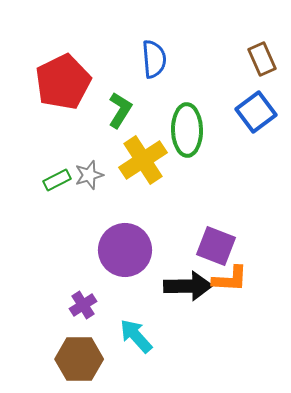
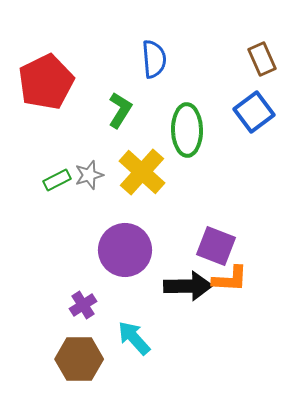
red pentagon: moved 17 px left
blue square: moved 2 px left
yellow cross: moved 1 px left, 12 px down; rotated 15 degrees counterclockwise
cyan arrow: moved 2 px left, 2 px down
